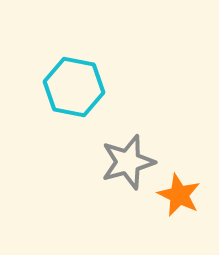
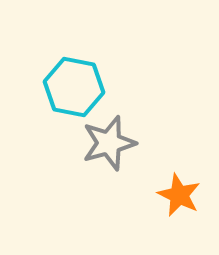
gray star: moved 19 px left, 19 px up
